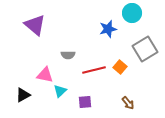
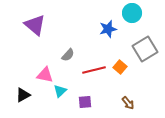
gray semicircle: rotated 48 degrees counterclockwise
